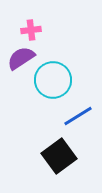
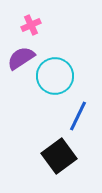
pink cross: moved 5 px up; rotated 18 degrees counterclockwise
cyan circle: moved 2 px right, 4 px up
blue line: rotated 32 degrees counterclockwise
